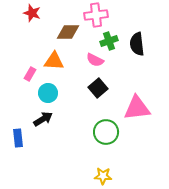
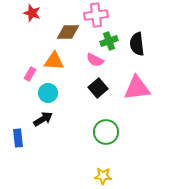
pink triangle: moved 20 px up
